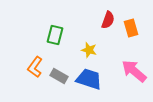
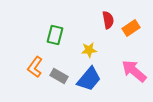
red semicircle: rotated 30 degrees counterclockwise
orange rectangle: rotated 72 degrees clockwise
yellow star: rotated 21 degrees counterclockwise
blue trapezoid: rotated 112 degrees clockwise
